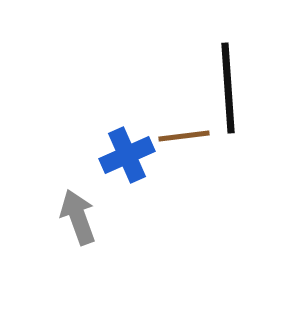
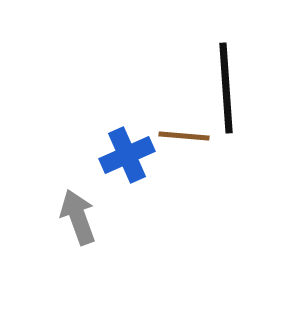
black line: moved 2 px left
brown line: rotated 12 degrees clockwise
